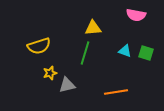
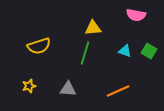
green square: moved 3 px right, 2 px up; rotated 14 degrees clockwise
yellow star: moved 21 px left, 13 px down
gray triangle: moved 1 px right, 4 px down; rotated 18 degrees clockwise
orange line: moved 2 px right, 1 px up; rotated 15 degrees counterclockwise
